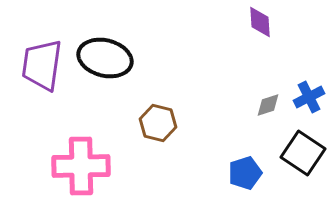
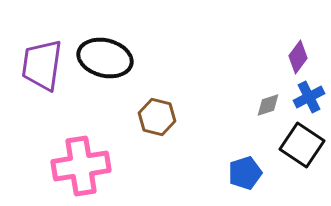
purple diamond: moved 38 px right, 35 px down; rotated 40 degrees clockwise
brown hexagon: moved 1 px left, 6 px up
black square: moved 1 px left, 8 px up
pink cross: rotated 8 degrees counterclockwise
